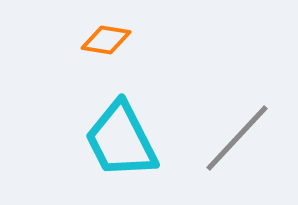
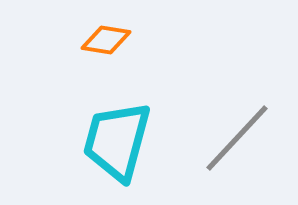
cyan trapezoid: moved 4 px left, 1 px down; rotated 42 degrees clockwise
